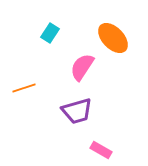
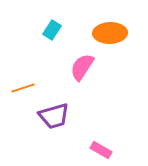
cyan rectangle: moved 2 px right, 3 px up
orange ellipse: moved 3 px left, 5 px up; rotated 48 degrees counterclockwise
orange line: moved 1 px left
purple trapezoid: moved 23 px left, 5 px down
